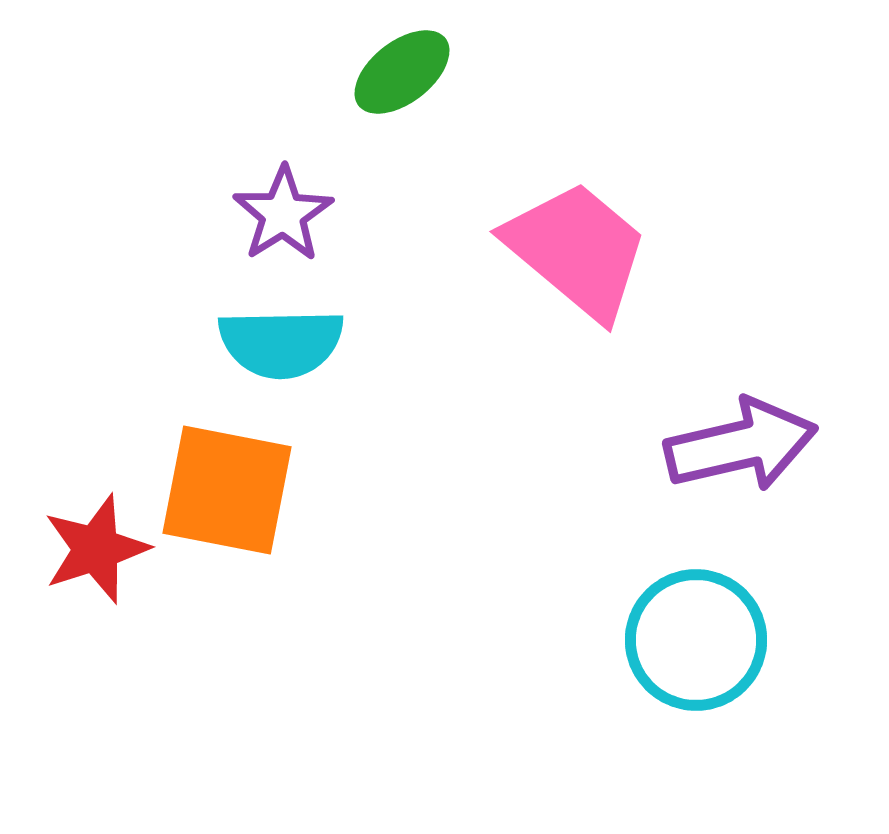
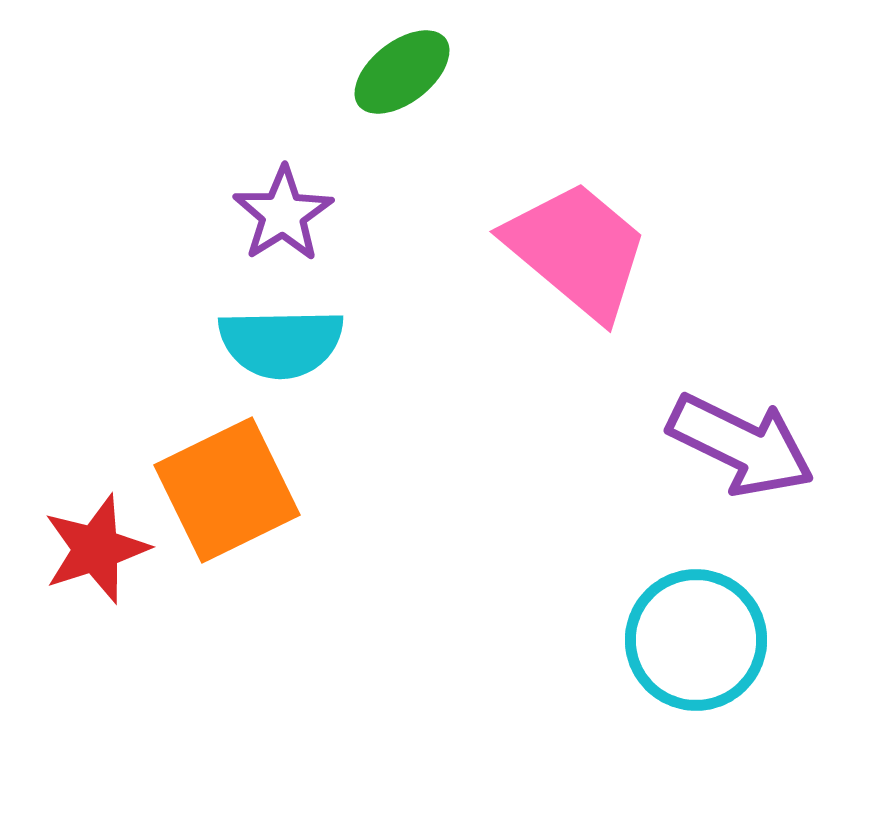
purple arrow: rotated 39 degrees clockwise
orange square: rotated 37 degrees counterclockwise
